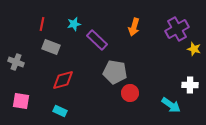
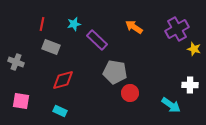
orange arrow: rotated 108 degrees clockwise
